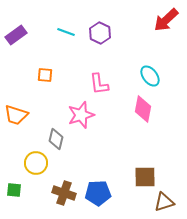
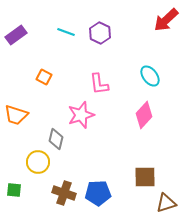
orange square: moved 1 px left, 2 px down; rotated 21 degrees clockwise
pink diamond: moved 1 px right, 6 px down; rotated 32 degrees clockwise
yellow circle: moved 2 px right, 1 px up
brown triangle: moved 2 px right, 1 px down
